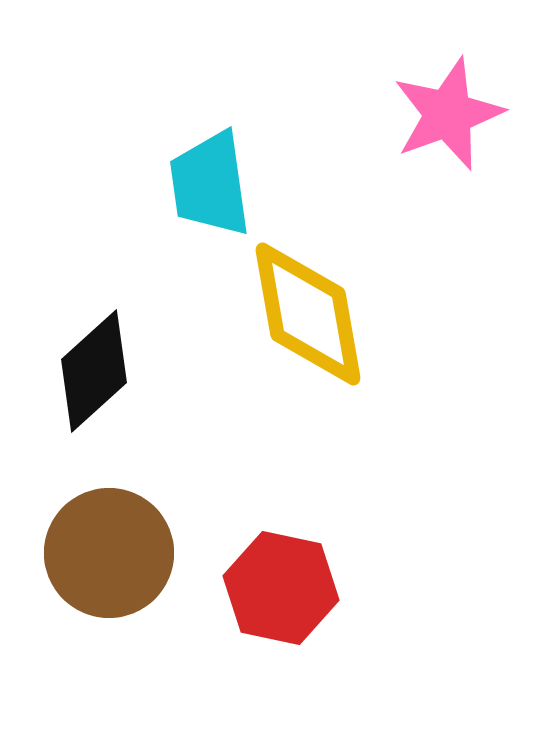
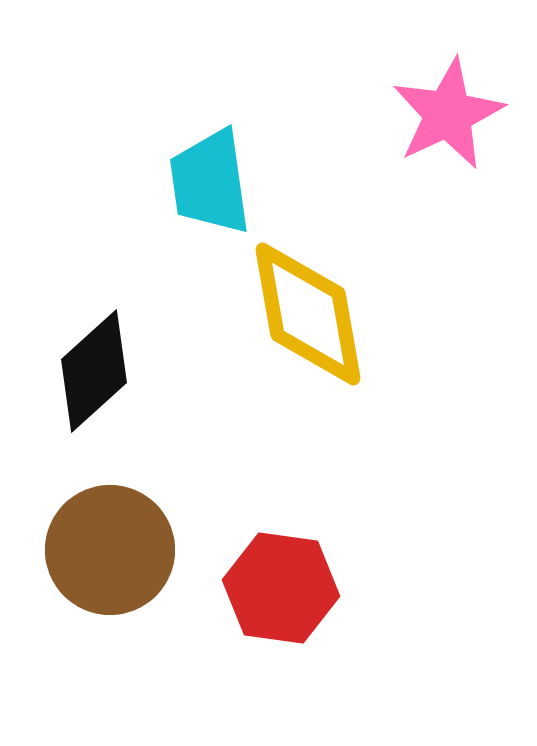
pink star: rotated 5 degrees counterclockwise
cyan trapezoid: moved 2 px up
brown circle: moved 1 px right, 3 px up
red hexagon: rotated 4 degrees counterclockwise
